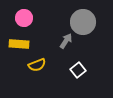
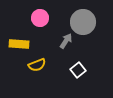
pink circle: moved 16 px right
